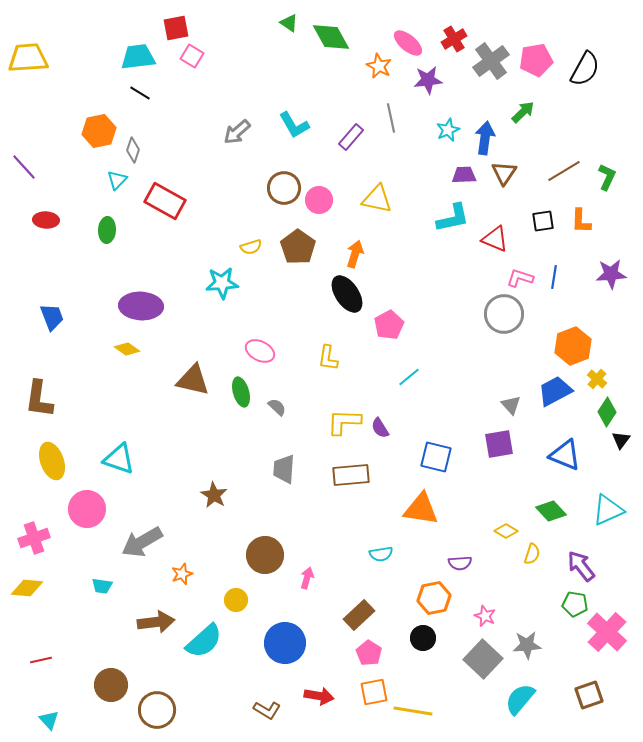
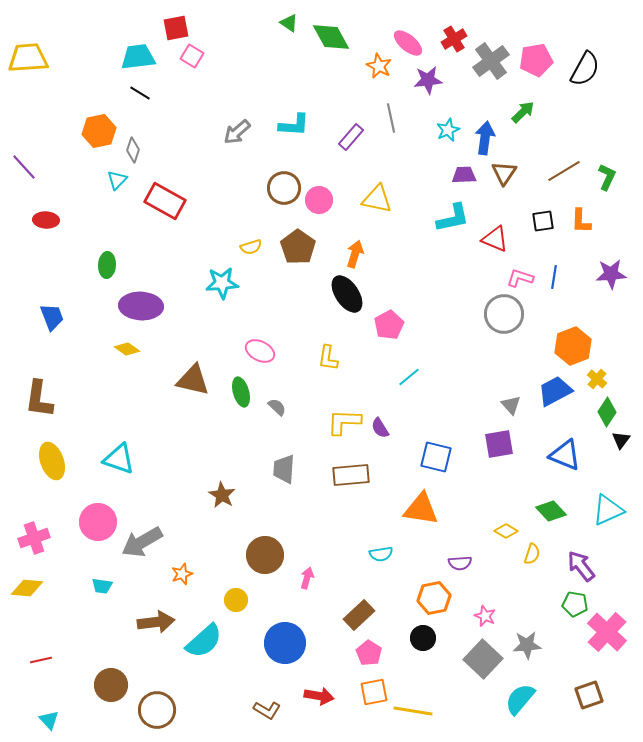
cyan L-shape at (294, 125): rotated 56 degrees counterclockwise
green ellipse at (107, 230): moved 35 px down
brown star at (214, 495): moved 8 px right
pink circle at (87, 509): moved 11 px right, 13 px down
